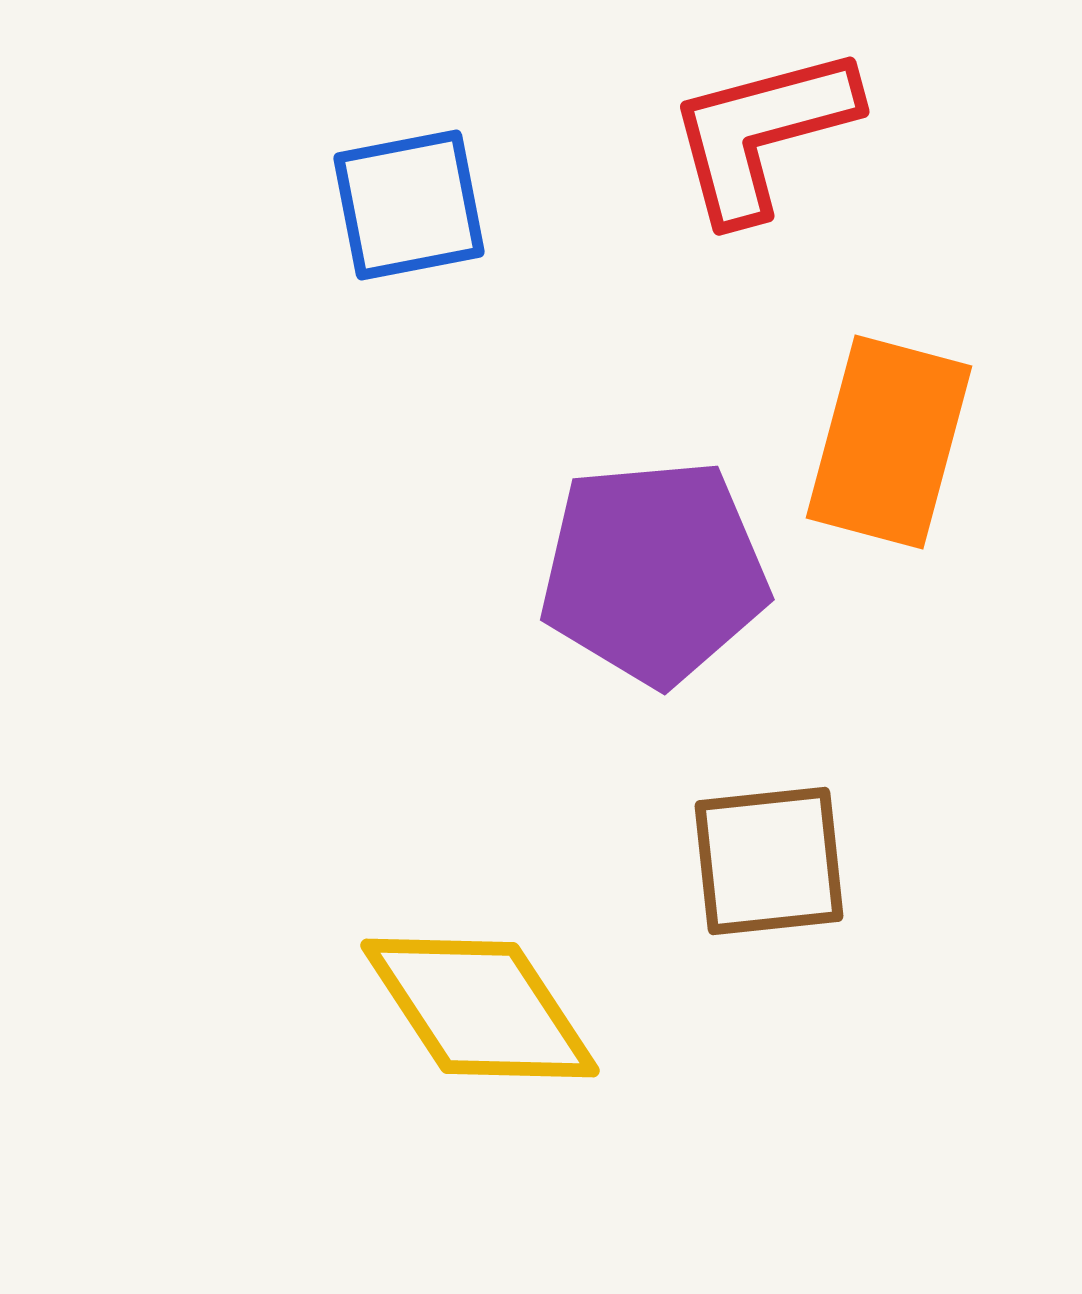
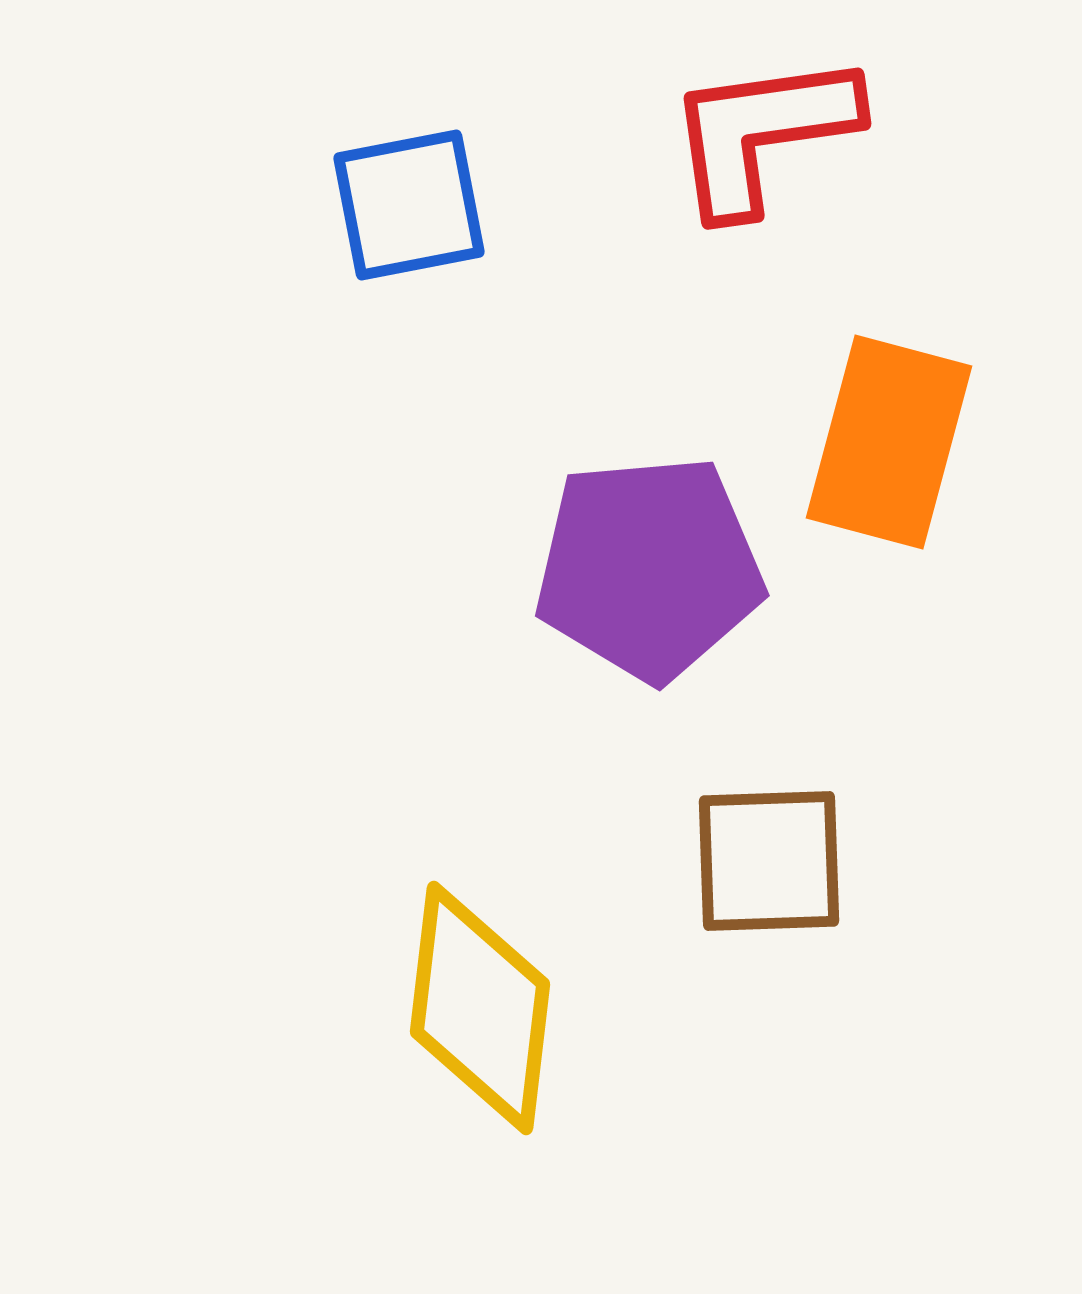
red L-shape: rotated 7 degrees clockwise
purple pentagon: moved 5 px left, 4 px up
brown square: rotated 4 degrees clockwise
yellow diamond: rotated 40 degrees clockwise
